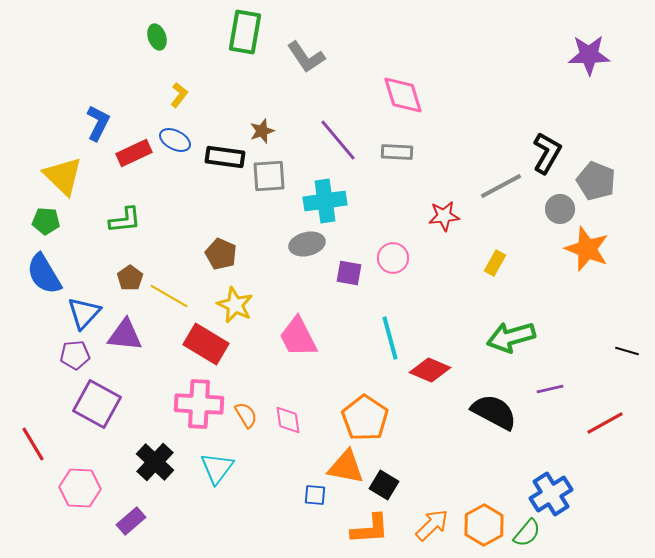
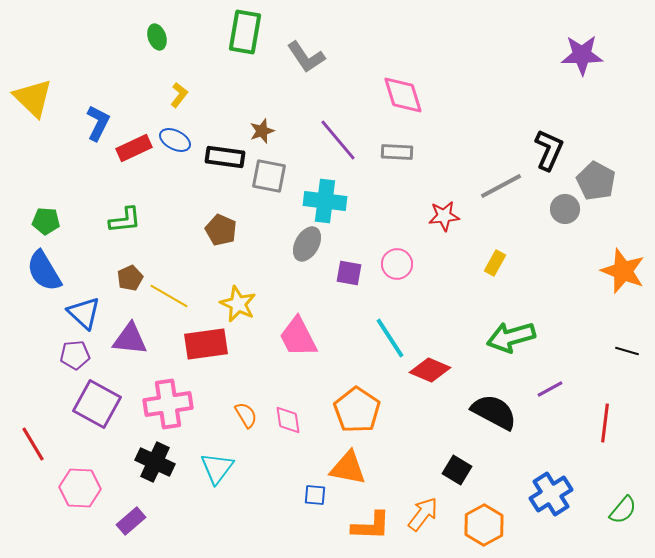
purple star at (589, 55): moved 7 px left
red rectangle at (134, 153): moved 5 px up
black L-shape at (547, 153): moved 2 px right, 3 px up; rotated 6 degrees counterclockwise
yellow triangle at (63, 176): moved 30 px left, 78 px up
gray square at (269, 176): rotated 15 degrees clockwise
gray pentagon at (596, 181): rotated 6 degrees clockwise
cyan cross at (325, 201): rotated 15 degrees clockwise
gray circle at (560, 209): moved 5 px right
gray ellipse at (307, 244): rotated 48 degrees counterclockwise
orange star at (587, 249): moved 36 px right, 22 px down
brown pentagon at (221, 254): moved 24 px up
pink circle at (393, 258): moved 4 px right, 6 px down
blue semicircle at (44, 274): moved 3 px up
brown pentagon at (130, 278): rotated 10 degrees clockwise
yellow star at (235, 305): moved 3 px right, 1 px up
blue triangle at (84, 313): rotated 30 degrees counterclockwise
purple triangle at (125, 335): moved 5 px right, 4 px down
cyan line at (390, 338): rotated 18 degrees counterclockwise
red rectangle at (206, 344): rotated 39 degrees counterclockwise
purple line at (550, 389): rotated 16 degrees counterclockwise
pink cross at (199, 404): moved 31 px left; rotated 12 degrees counterclockwise
orange pentagon at (365, 418): moved 8 px left, 8 px up
red line at (605, 423): rotated 54 degrees counterclockwise
black cross at (155, 462): rotated 18 degrees counterclockwise
orange triangle at (346, 467): moved 2 px right, 1 px down
black square at (384, 485): moved 73 px right, 15 px up
orange arrow at (432, 525): moved 9 px left, 11 px up; rotated 9 degrees counterclockwise
orange L-shape at (370, 529): moved 1 px right, 3 px up; rotated 6 degrees clockwise
green semicircle at (527, 533): moved 96 px right, 23 px up
